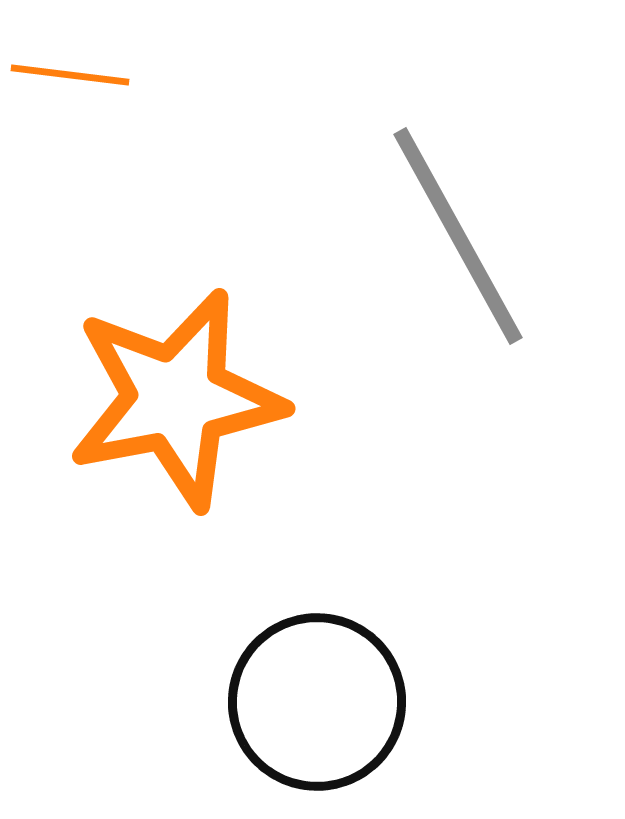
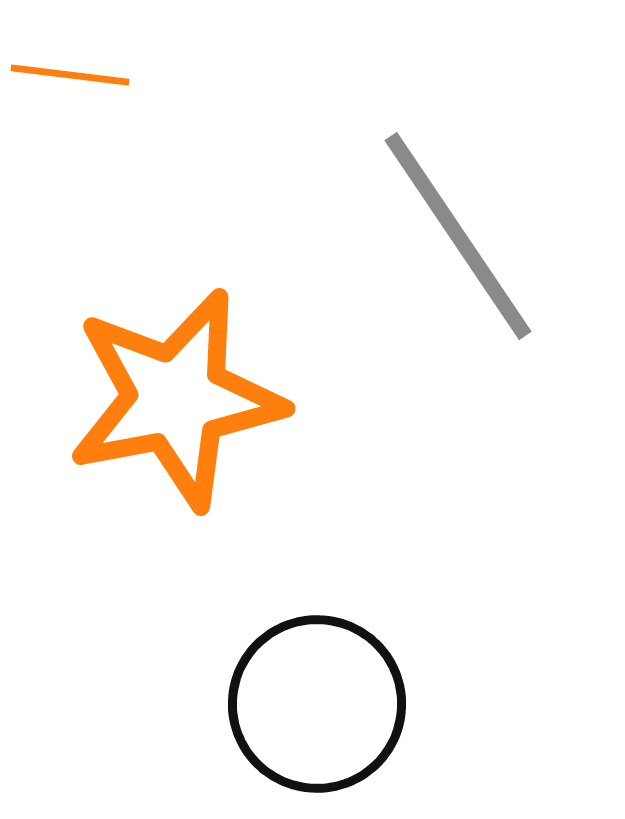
gray line: rotated 5 degrees counterclockwise
black circle: moved 2 px down
